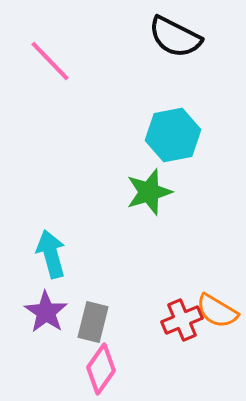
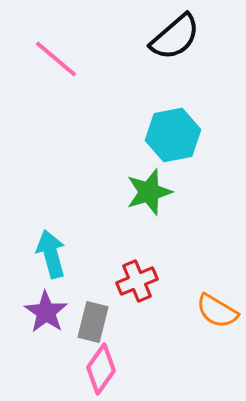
black semicircle: rotated 68 degrees counterclockwise
pink line: moved 6 px right, 2 px up; rotated 6 degrees counterclockwise
red cross: moved 45 px left, 39 px up
